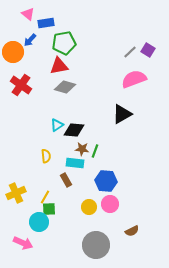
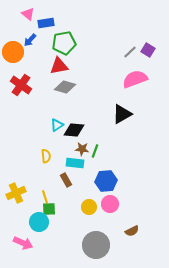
pink semicircle: moved 1 px right
blue hexagon: rotated 10 degrees counterclockwise
yellow line: rotated 48 degrees counterclockwise
